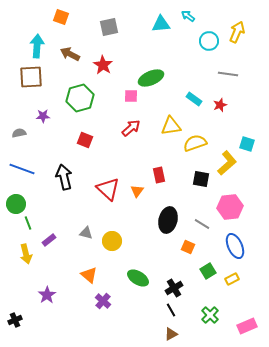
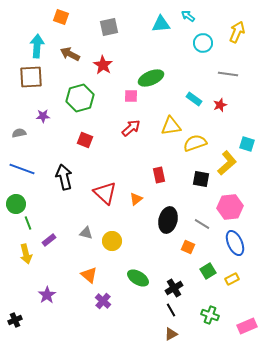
cyan circle at (209, 41): moved 6 px left, 2 px down
red triangle at (108, 189): moved 3 px left, 4 px down
orange triangle at (137, 191): moved 1 px left, 8 px down; rotated 16 degrees clockwise
blue ellipse at (235, 246): moved 3 px up
green cross at (210, 315): rotated 24 degrees counterclockwise
